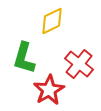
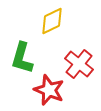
green L-shape: moved 2 px left
red star: rotated 20 degrees counterclockwise
